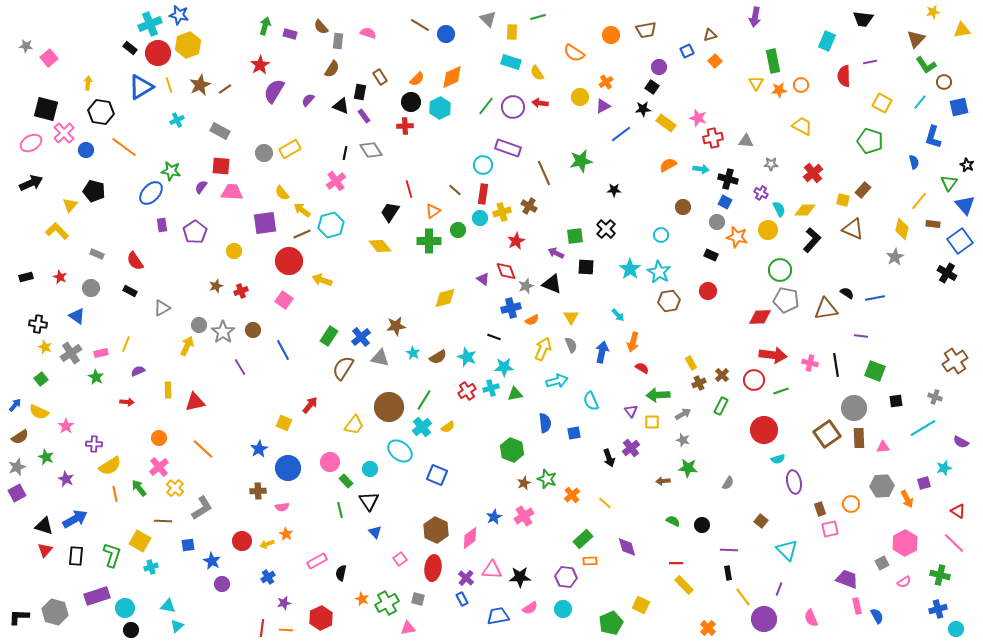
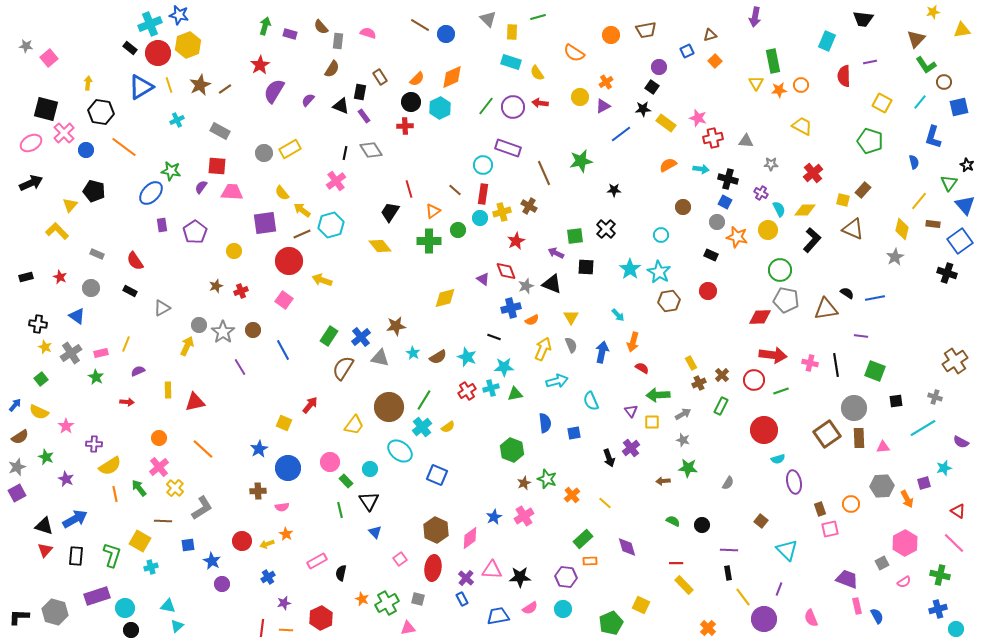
red square at (221, 166): moved 4 px left
black cross at (947, 273): rotated 12 degrees counterclockwise
